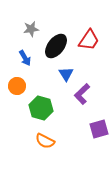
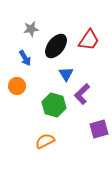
green hexagon: moved 13 px right, 3 px up
orange semicircle: rotated 126 degrees clockwise
